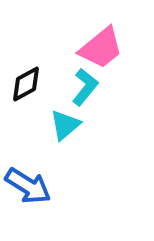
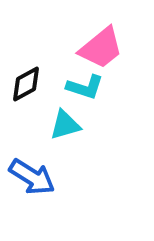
cyan L-shape: rotated 69 degrees clockwise
cyan triangle: rotated 24 degrees clockwise
blue arrow: moved 4 px right, 9 px up
